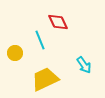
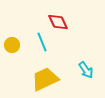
cyan line: moved 2 px right, 2 px down
yellow circle: moved 3 px left, 8 px up
cyan arrow: moved 2 px right, 5 px down
